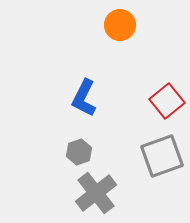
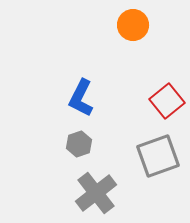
orange circle: moved 13 px right
blue L-shape: moved 3 px left
gray hexagon: moved 8 px up
gray square: moved 4 px left
